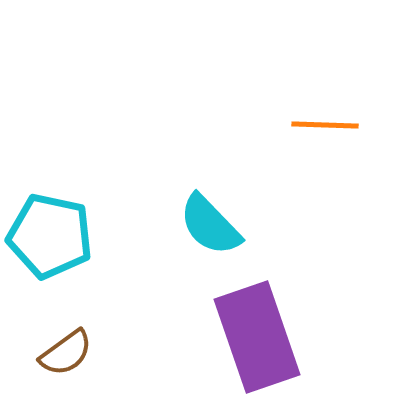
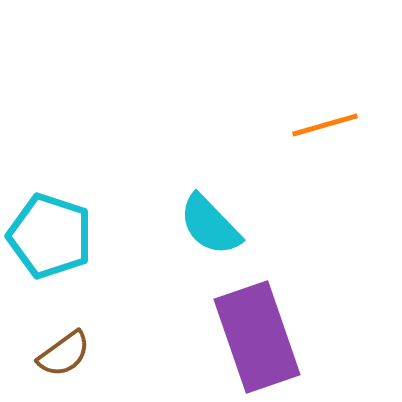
orange line: rotated 18 degrees counterclockwise
cyan pentagon: rotated 6 degrees clockwise
brown semicircle: moved 2 px left, 1 px down
